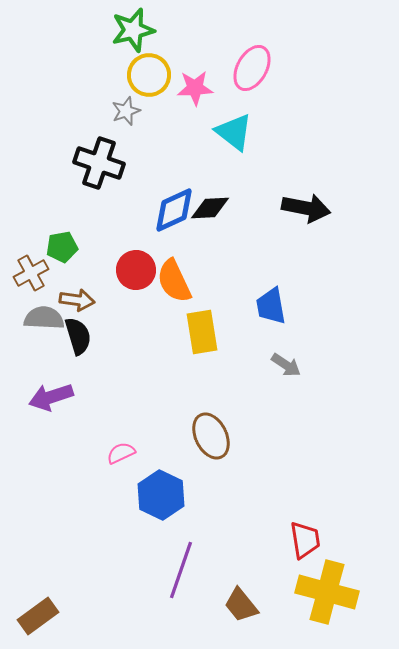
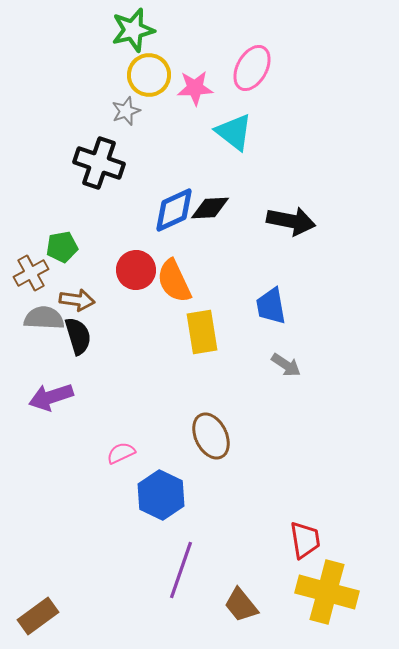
black arrow: moved 15 px left, 13 px down
